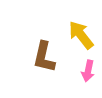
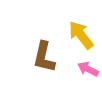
pink arrow: moved 2 px up; rotated 105 degrees clockwise
